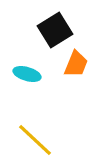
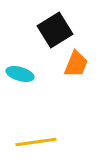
cyan ellipse: moved 7 px left
yellow line: moved 1 px right, 2 px down; rotated 51 degrees counterclockwise
